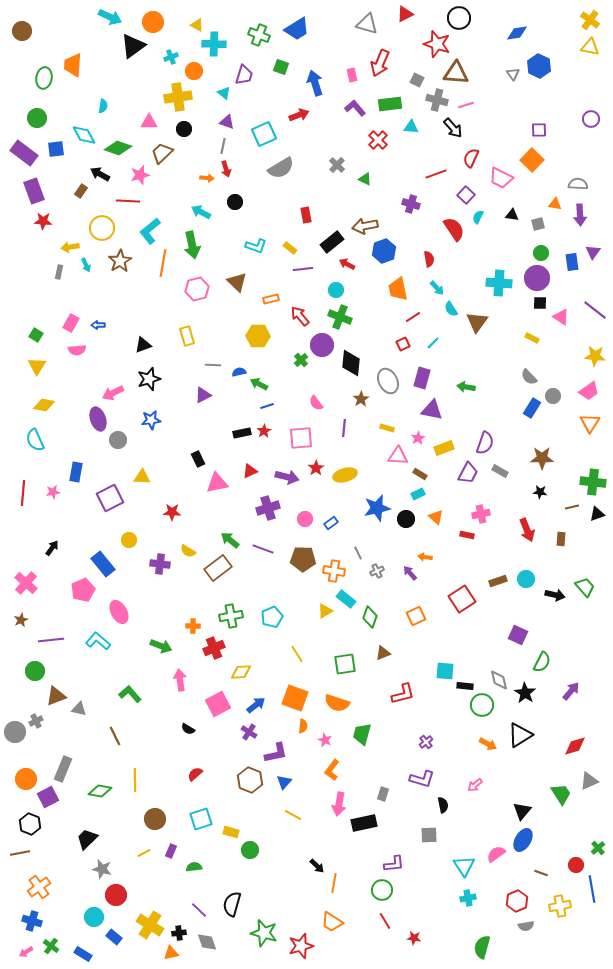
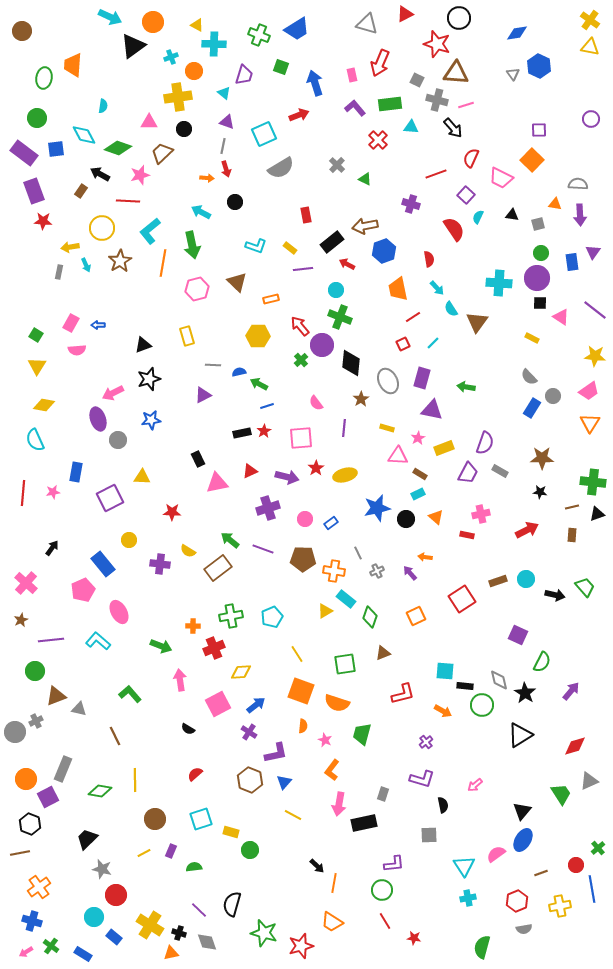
red arrow at (300, 316): moved 10 px down
red arrow at (527, 530): rotated 95 degrees counterclockwise
brown rectangle at (561, 539): moved 11 px right, 4 px up
orange square at (295, 698): moved 6 px right, 7 px up
orange arrow at (488, 744): moved 45 px left, 33 px up
brown line at (541, 873): rotated 40 degrees counterclockwise
gray semicircle at (526, 926): moved 2 px left, 3 px down
black cross at (179, 933): rotated 24 degrees clockwise
